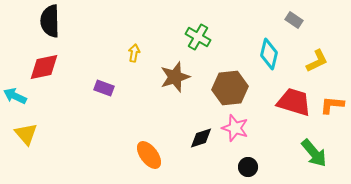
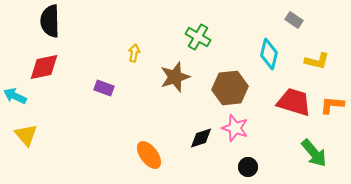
yellow L-shape: rotated 40 degrees clockwise
yellow triangle: moved 1 px down
